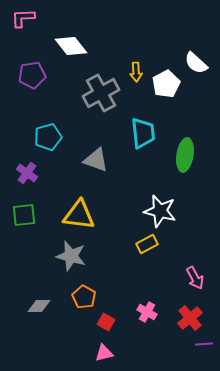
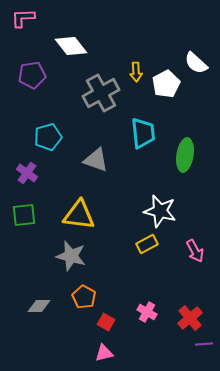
pink arrow: moved 27 px up
